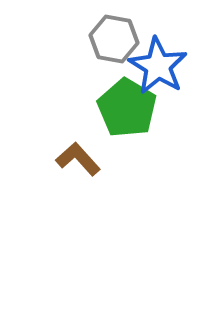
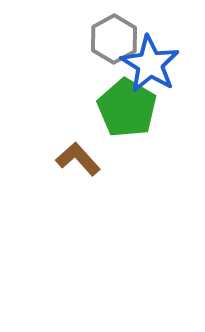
gray hexagon: rotated 21 degrees clockwise
blue star: moved 8 px left, 2 px up
